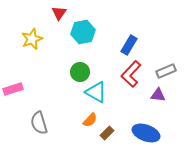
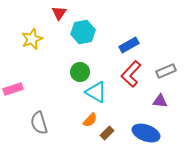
blue rectangle: rotated 30 degrees clockwise
purple triangle: moved 2 px right, 6 px down
